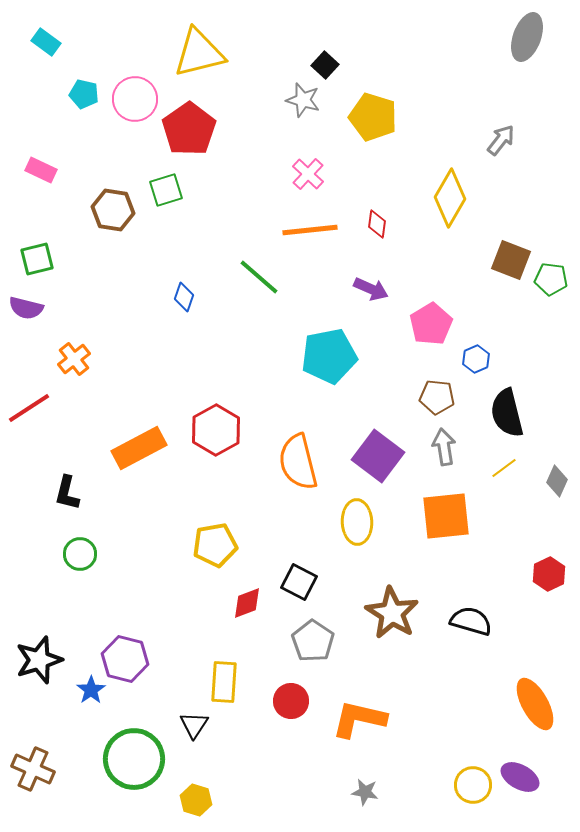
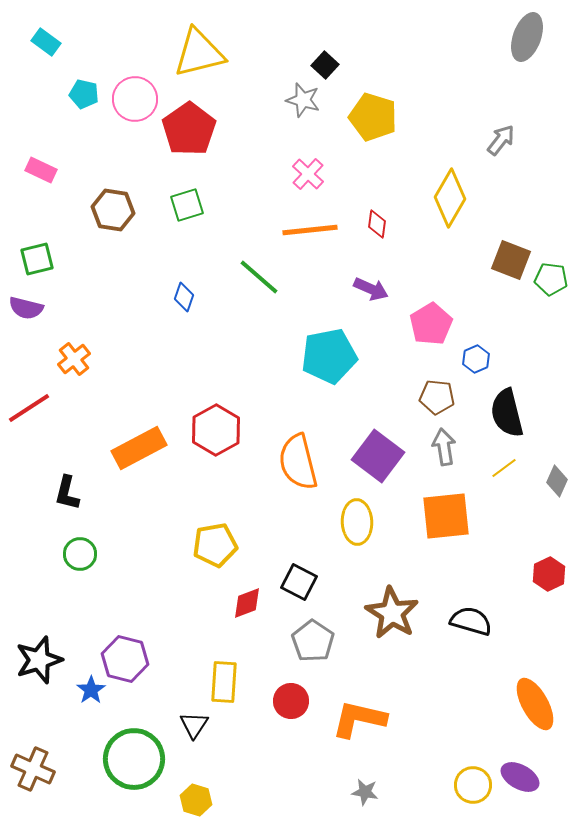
green square at (166, 190): moved 21 px right, 15 px down
